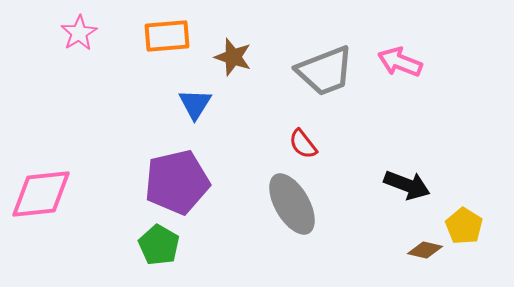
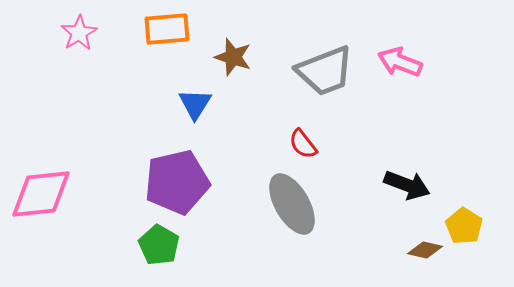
orange rectangle: moved 7 px up
